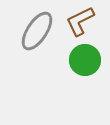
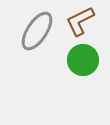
green circle: moved 2 px left
